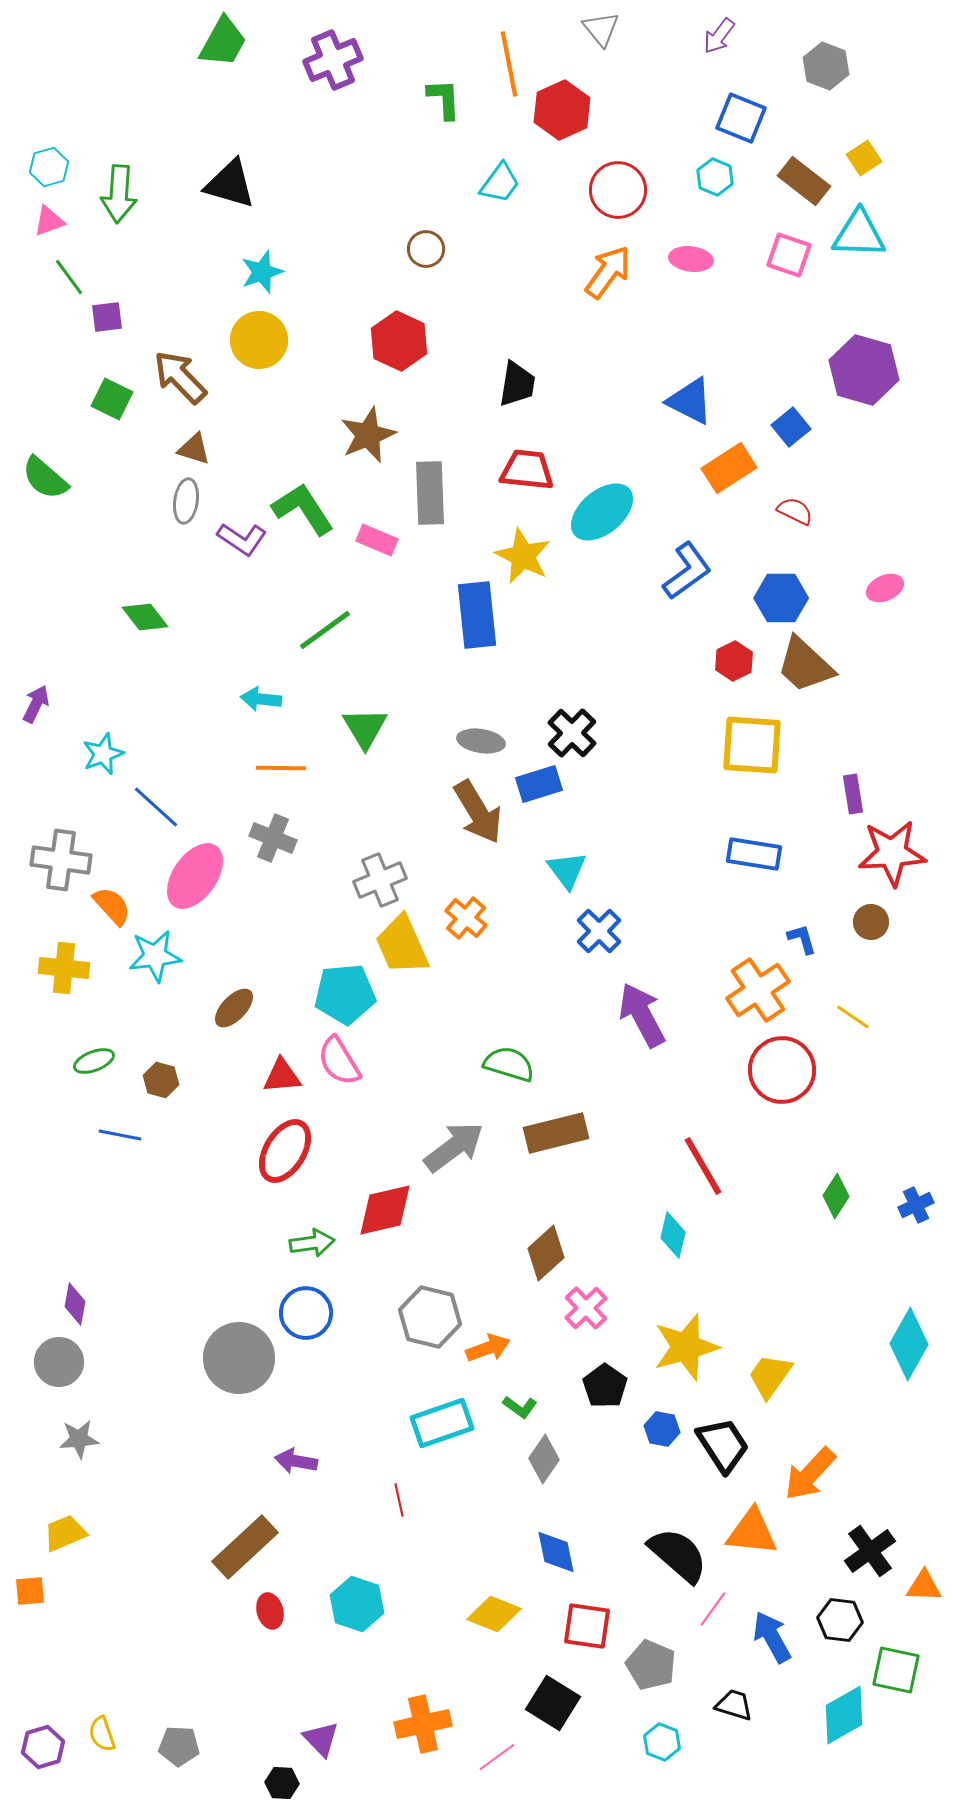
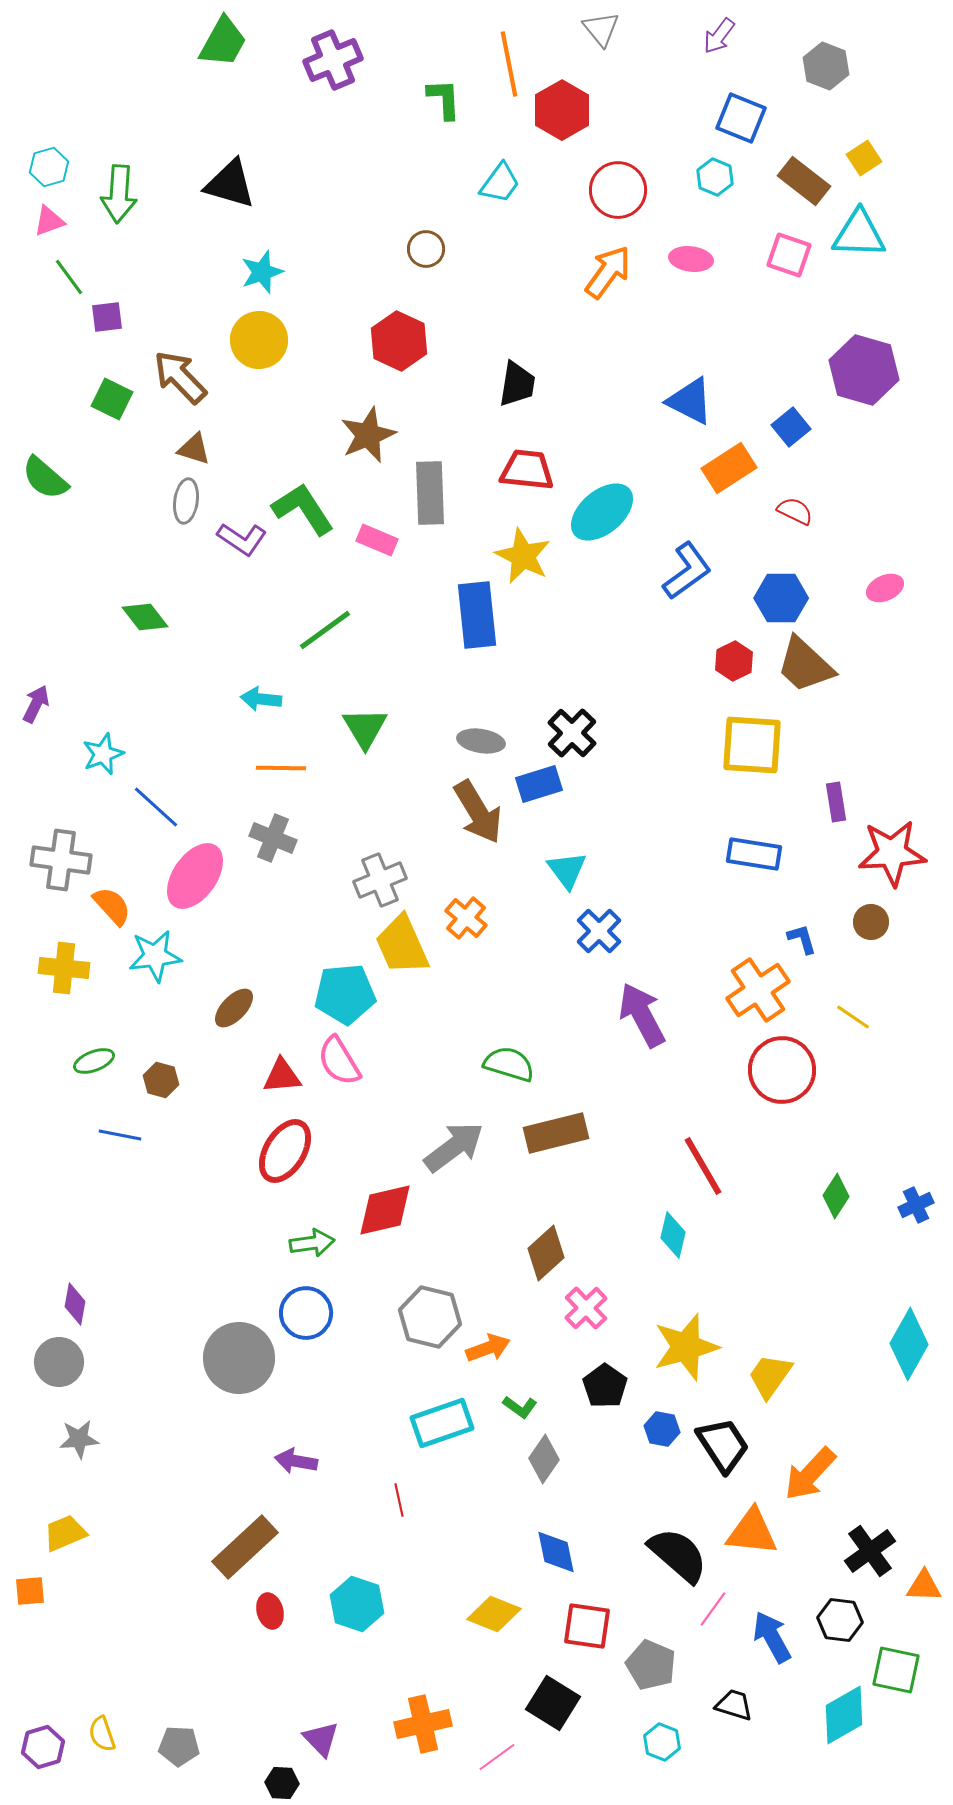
red hexagon at (562, 110): rotated 6 degrees counterclockwise
purple rectangle at (853, 794): moved 17 px left, 8 px down
